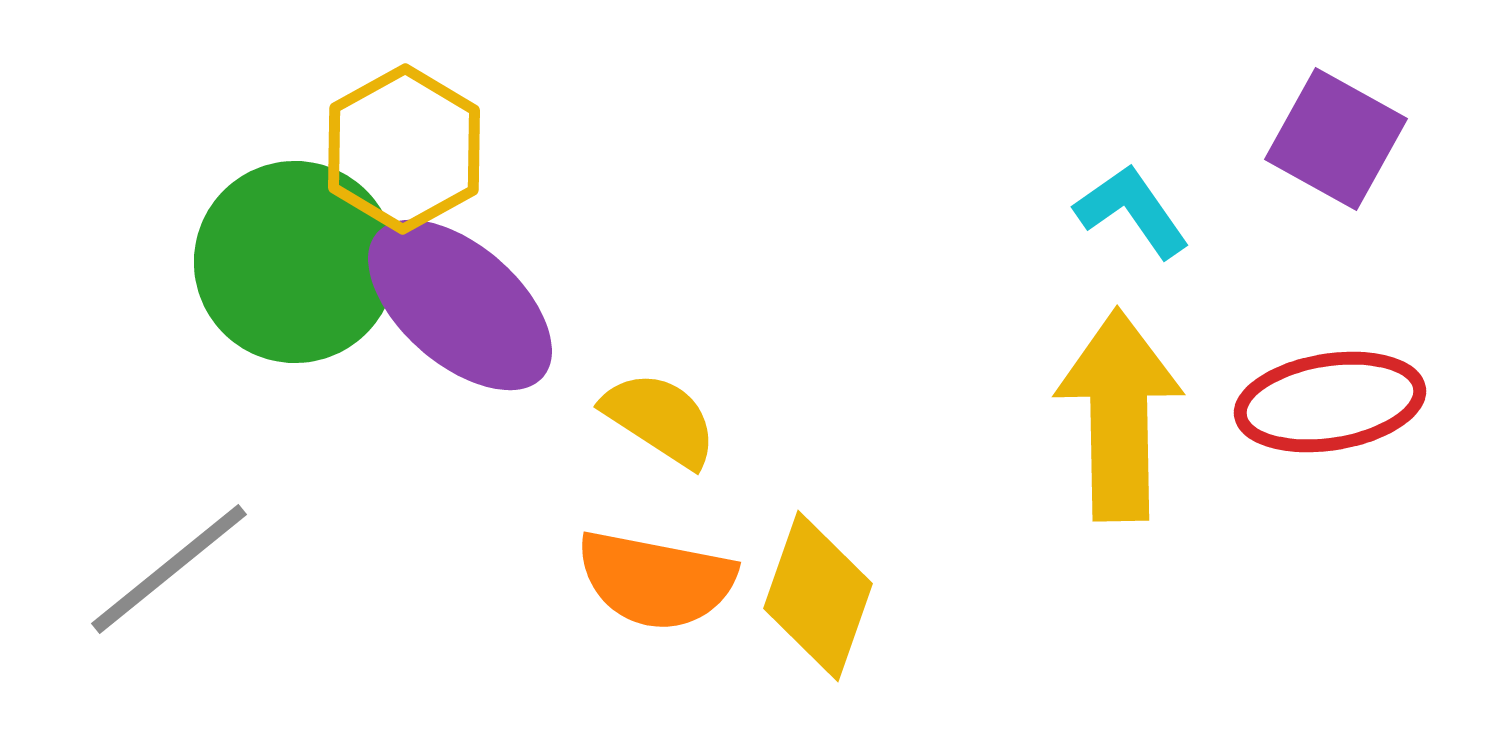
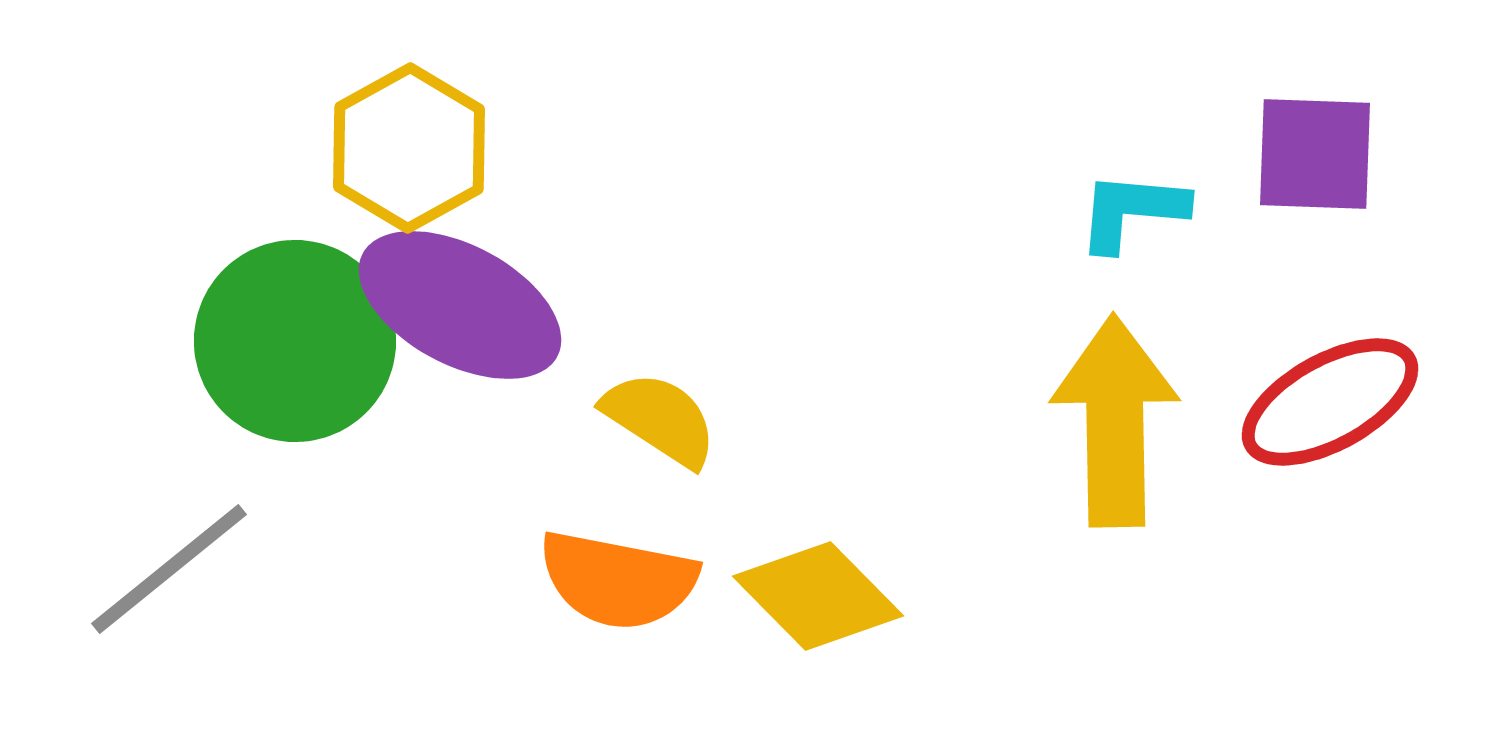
purple square: moved 21 px left, 15 px down; rotated 27 degrees counterclockwise
yellow hexagon: moved 5 px right, 1 px up
cyan L-shape: rotated 50 degrees counterclockwise
green circle: moved 79 px down
purple ellipse: rotated 13 degrees counterclockwise
red ellipse: rotated 20 degrees counterclockwise
yellow arrow: moved 4 px left, 6 px down
orange semicircle: moved 38 px left
yellow diamond: rotated 64 degrees counterclockwise
